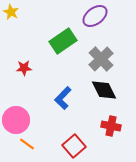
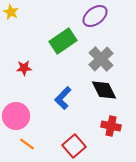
pink circle: moved 4 px up
